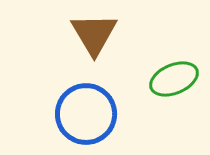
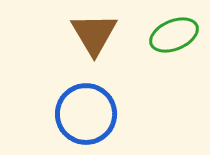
green ellipse: moved 44 px up
